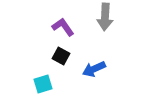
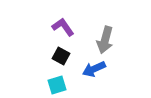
gray arrow: moved 23 px down; rotated 12 degrees clockwise
cyan square: moved 14 px right, 1 px down
